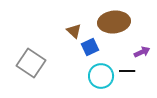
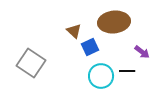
purple arrow: rotated 63 degrees clockwise
